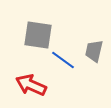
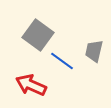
gray square: rotated 28 degrees clockwise
blue line: moved 1 px left, 1 px down
